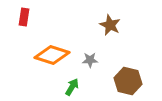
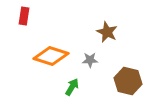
red rectangle: moved 1 px up
brown star: moved 3 px left, 7 px down
orange diamond: moved 1 px left, 1 px down
